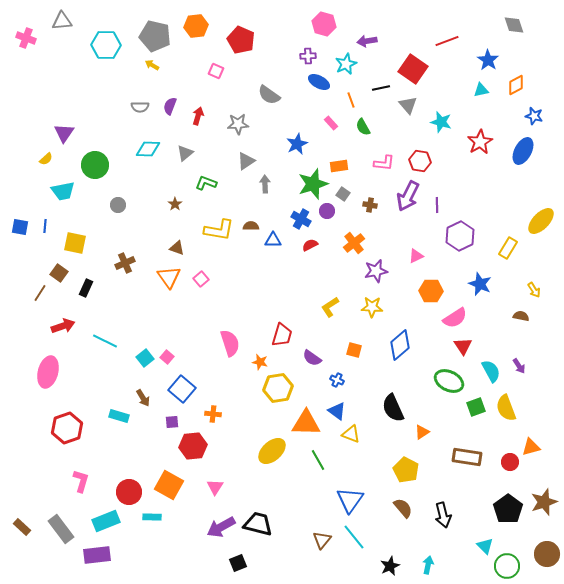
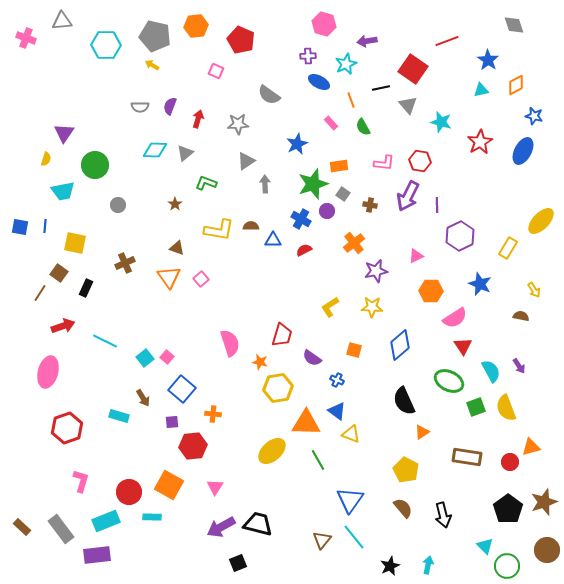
red arrow at (198, 116): moved 3 px down
cyan diamond at (148, 149): moved 7 px right, 1 px down
yellow semicircle at (46, 159): rotated 32 degrees counterclockwise
red semicircle at (310, 245): moved 6 px left, 5 px down
black semicircle at (393, 408): moved 11 px right, 7 px up
brown circle at (547, 554): moved 4 px up
